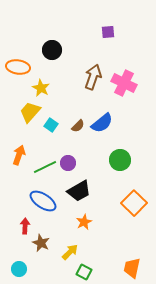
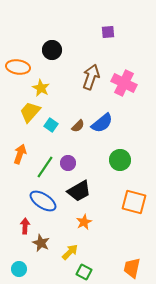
brown arrow: moved 2 px left
orange arrow: moved 1 px right, 1 px up
green line: rotated 30 degrees counterclockwise
orange square: moved 1 px up; rotated 30 degrees counterclockwise
